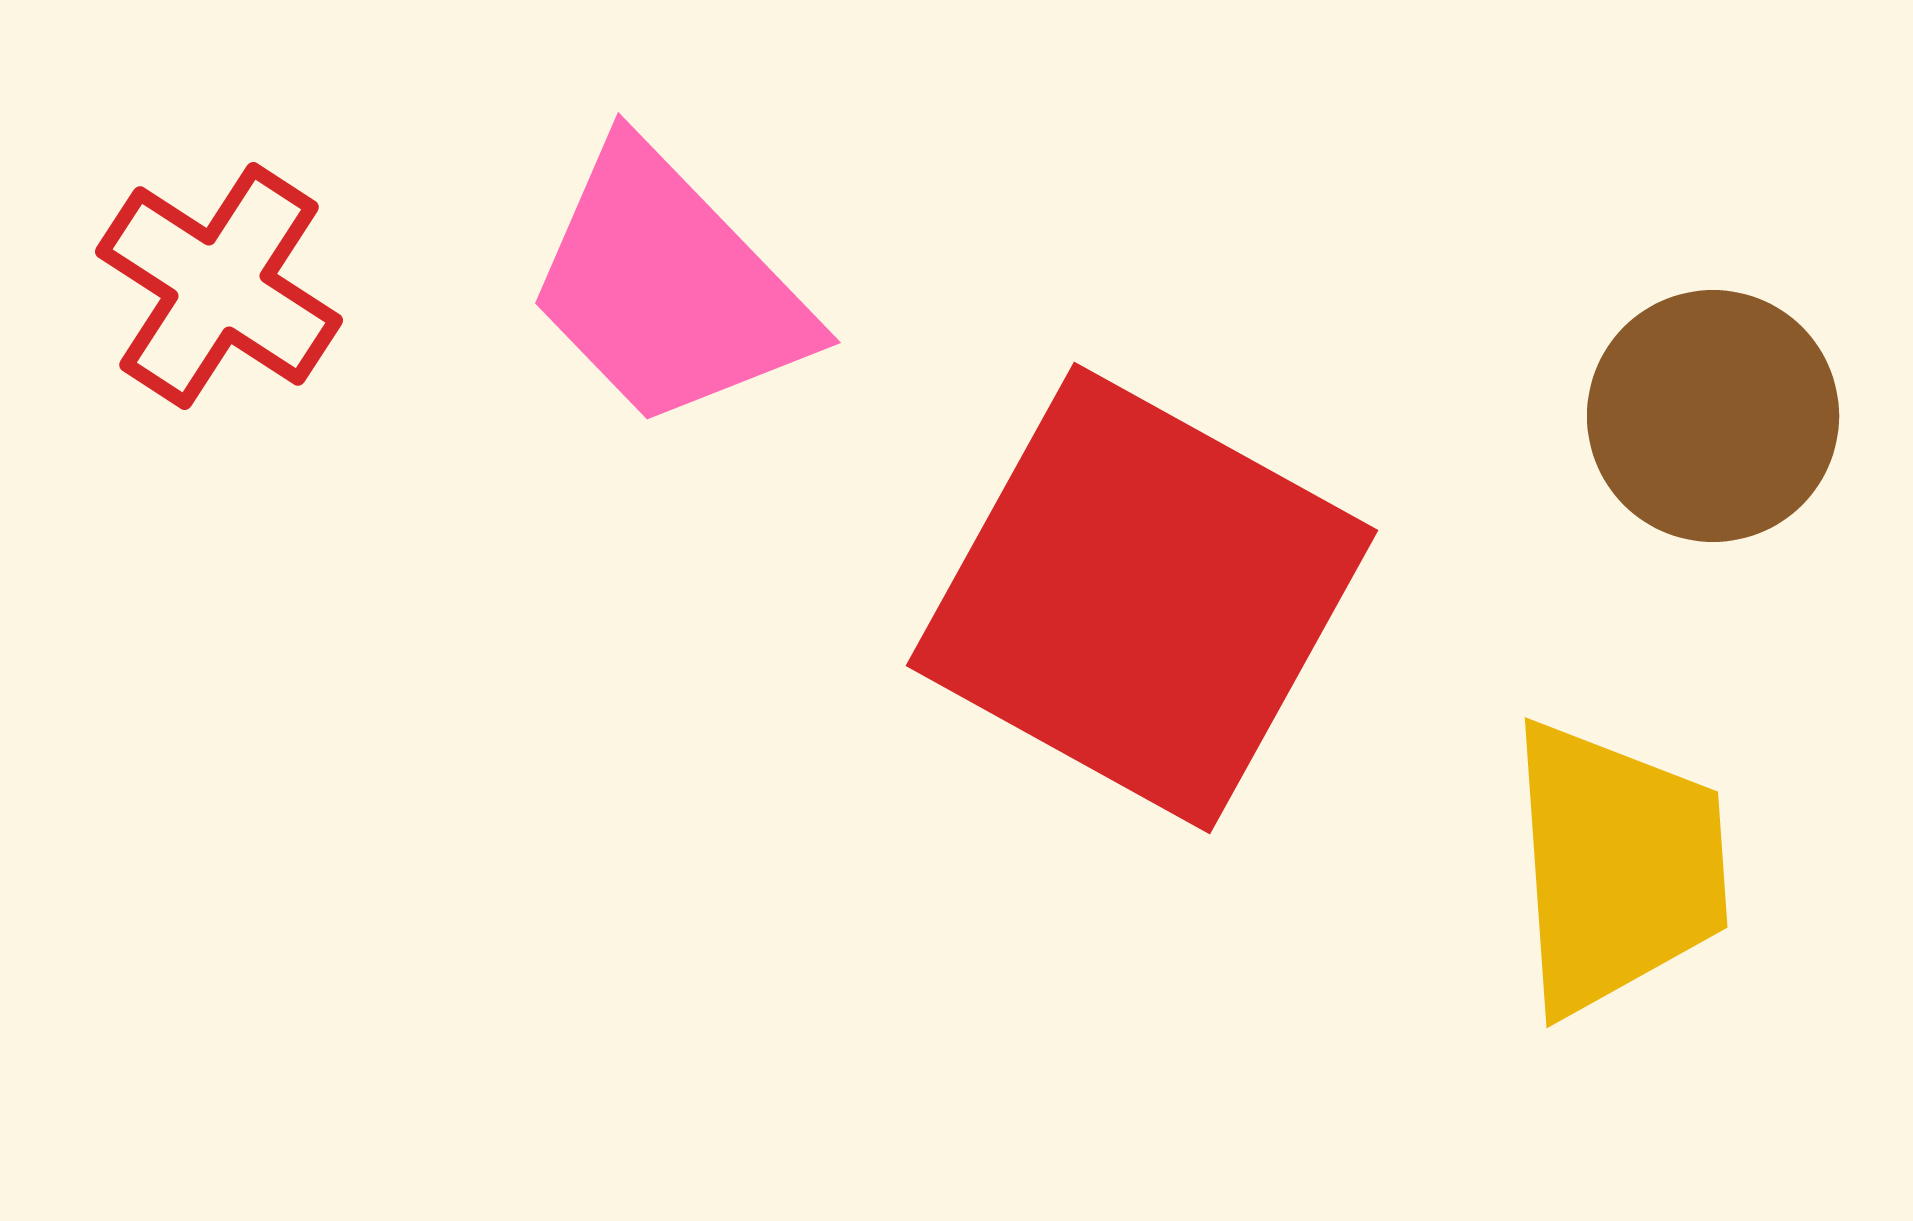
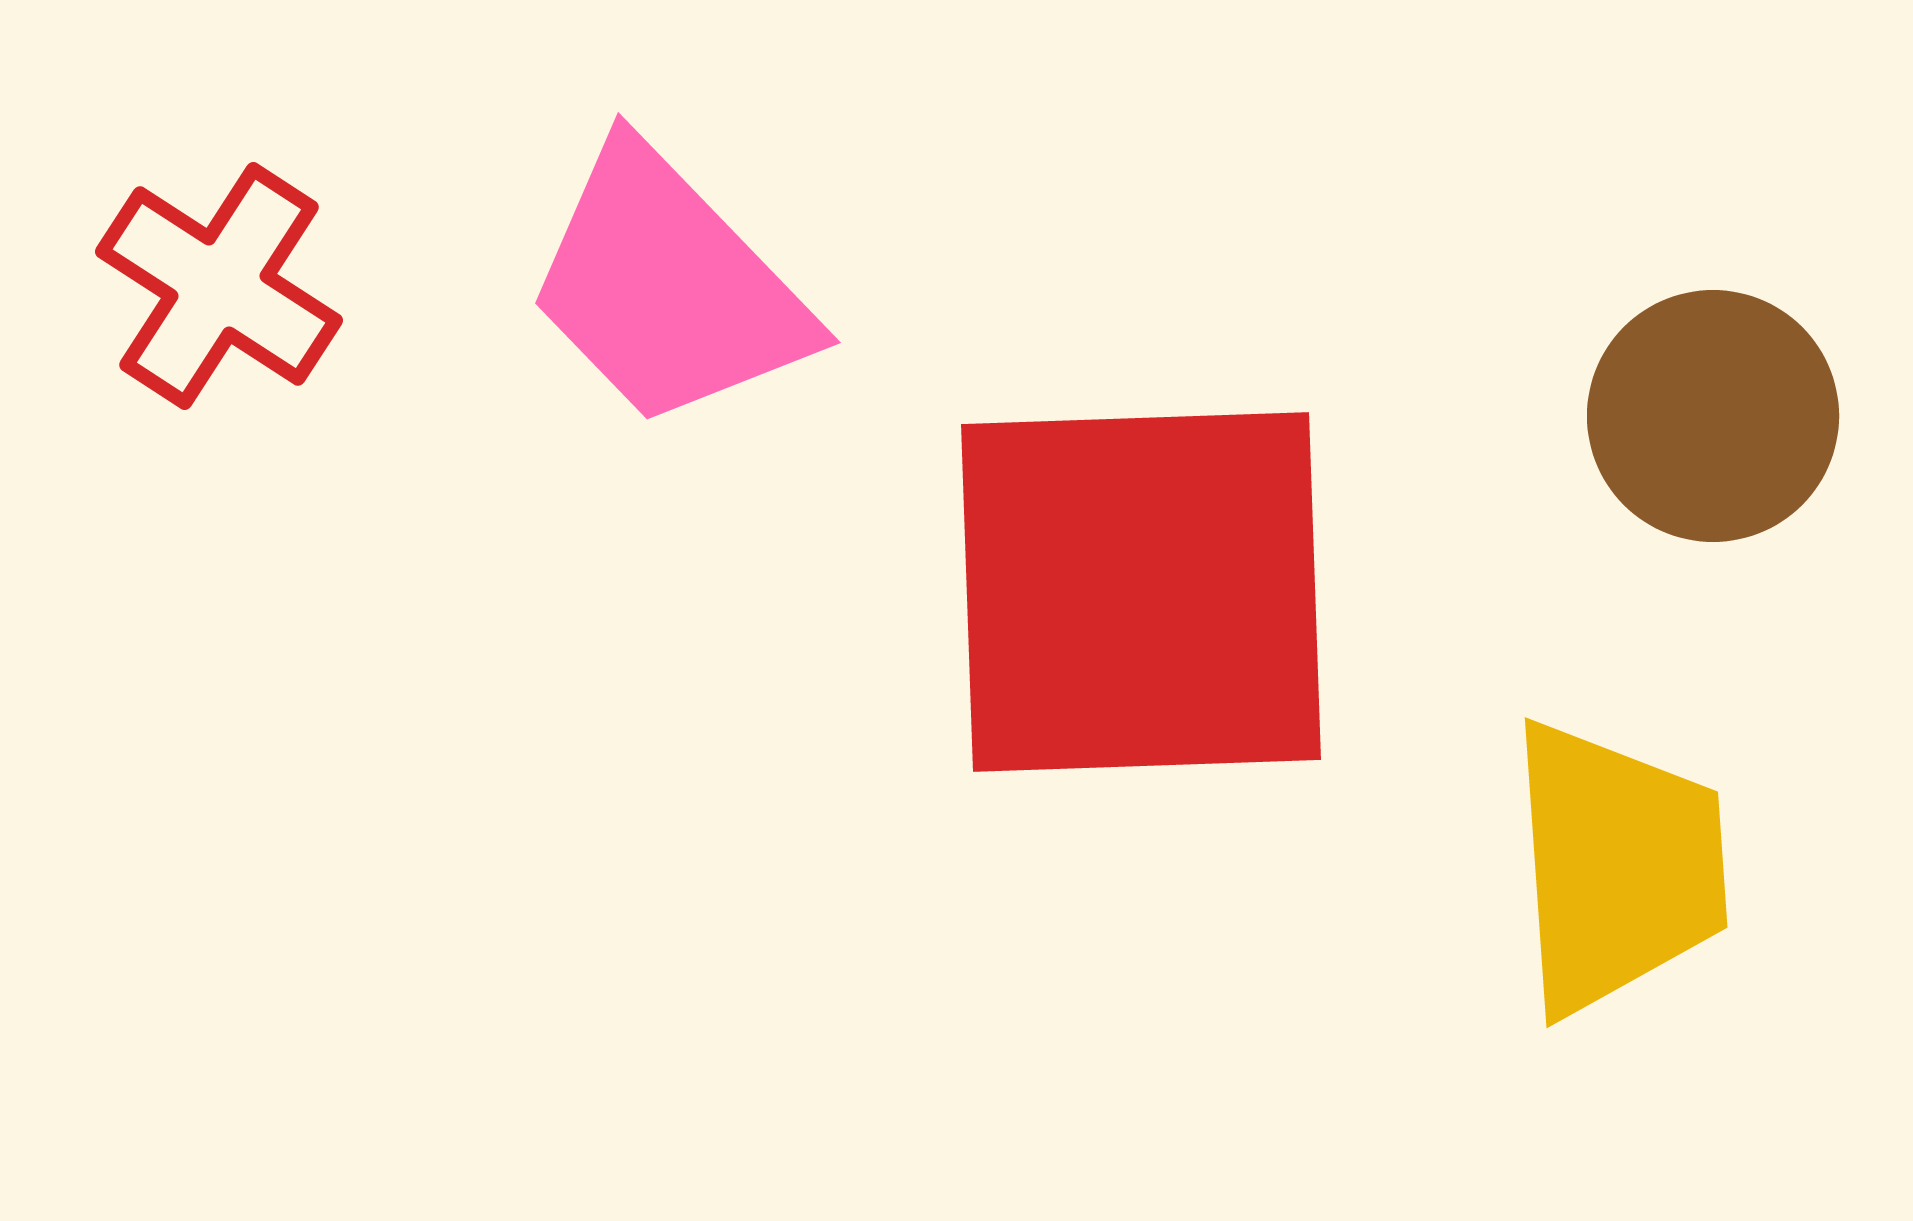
red square: moved 1 px left, 6 px up; rotated 31 degrees counterclockwise
